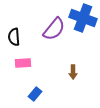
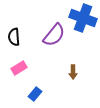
purple semicircle: moved 6 px down
pink rectangle: moved 4 px left, 5 px down; rotated 28 degrees counterclockwise
